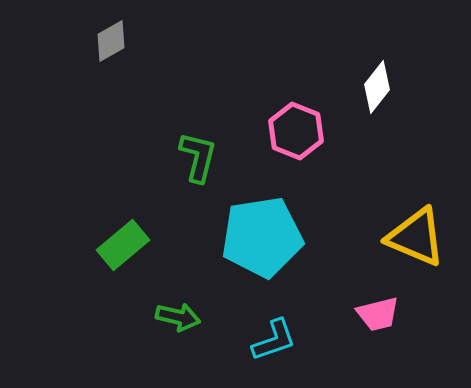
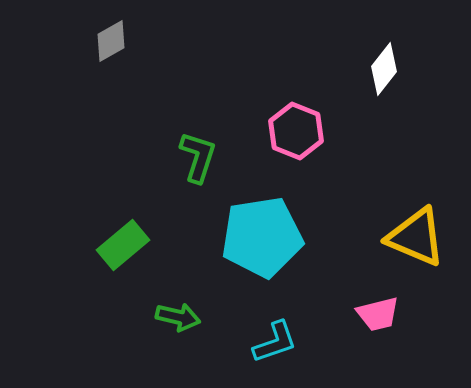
white diamond: moved 7 px right, 18 px up
green L-shape: rotated 4 degrees clockwise
cyan L-shape: moved 1 px right, 2 px down
